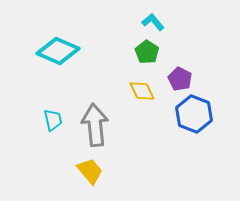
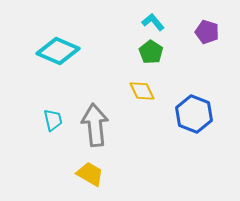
green pentagon: moved 4 px right
purple pentagon: moved 27 px right, 47 px up; rotated 10 degrees counterclockwise
yellow trapezoid: moved 3 px down; rotated 20 degrees counterclockwise
